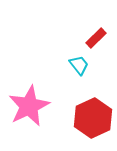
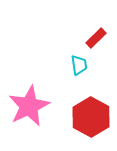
cyan trapezoid: rotated 30 degrees clockwise
red hexagon: moved 2 px left, 1 px up; rotated 6 degrees counterclockwise
